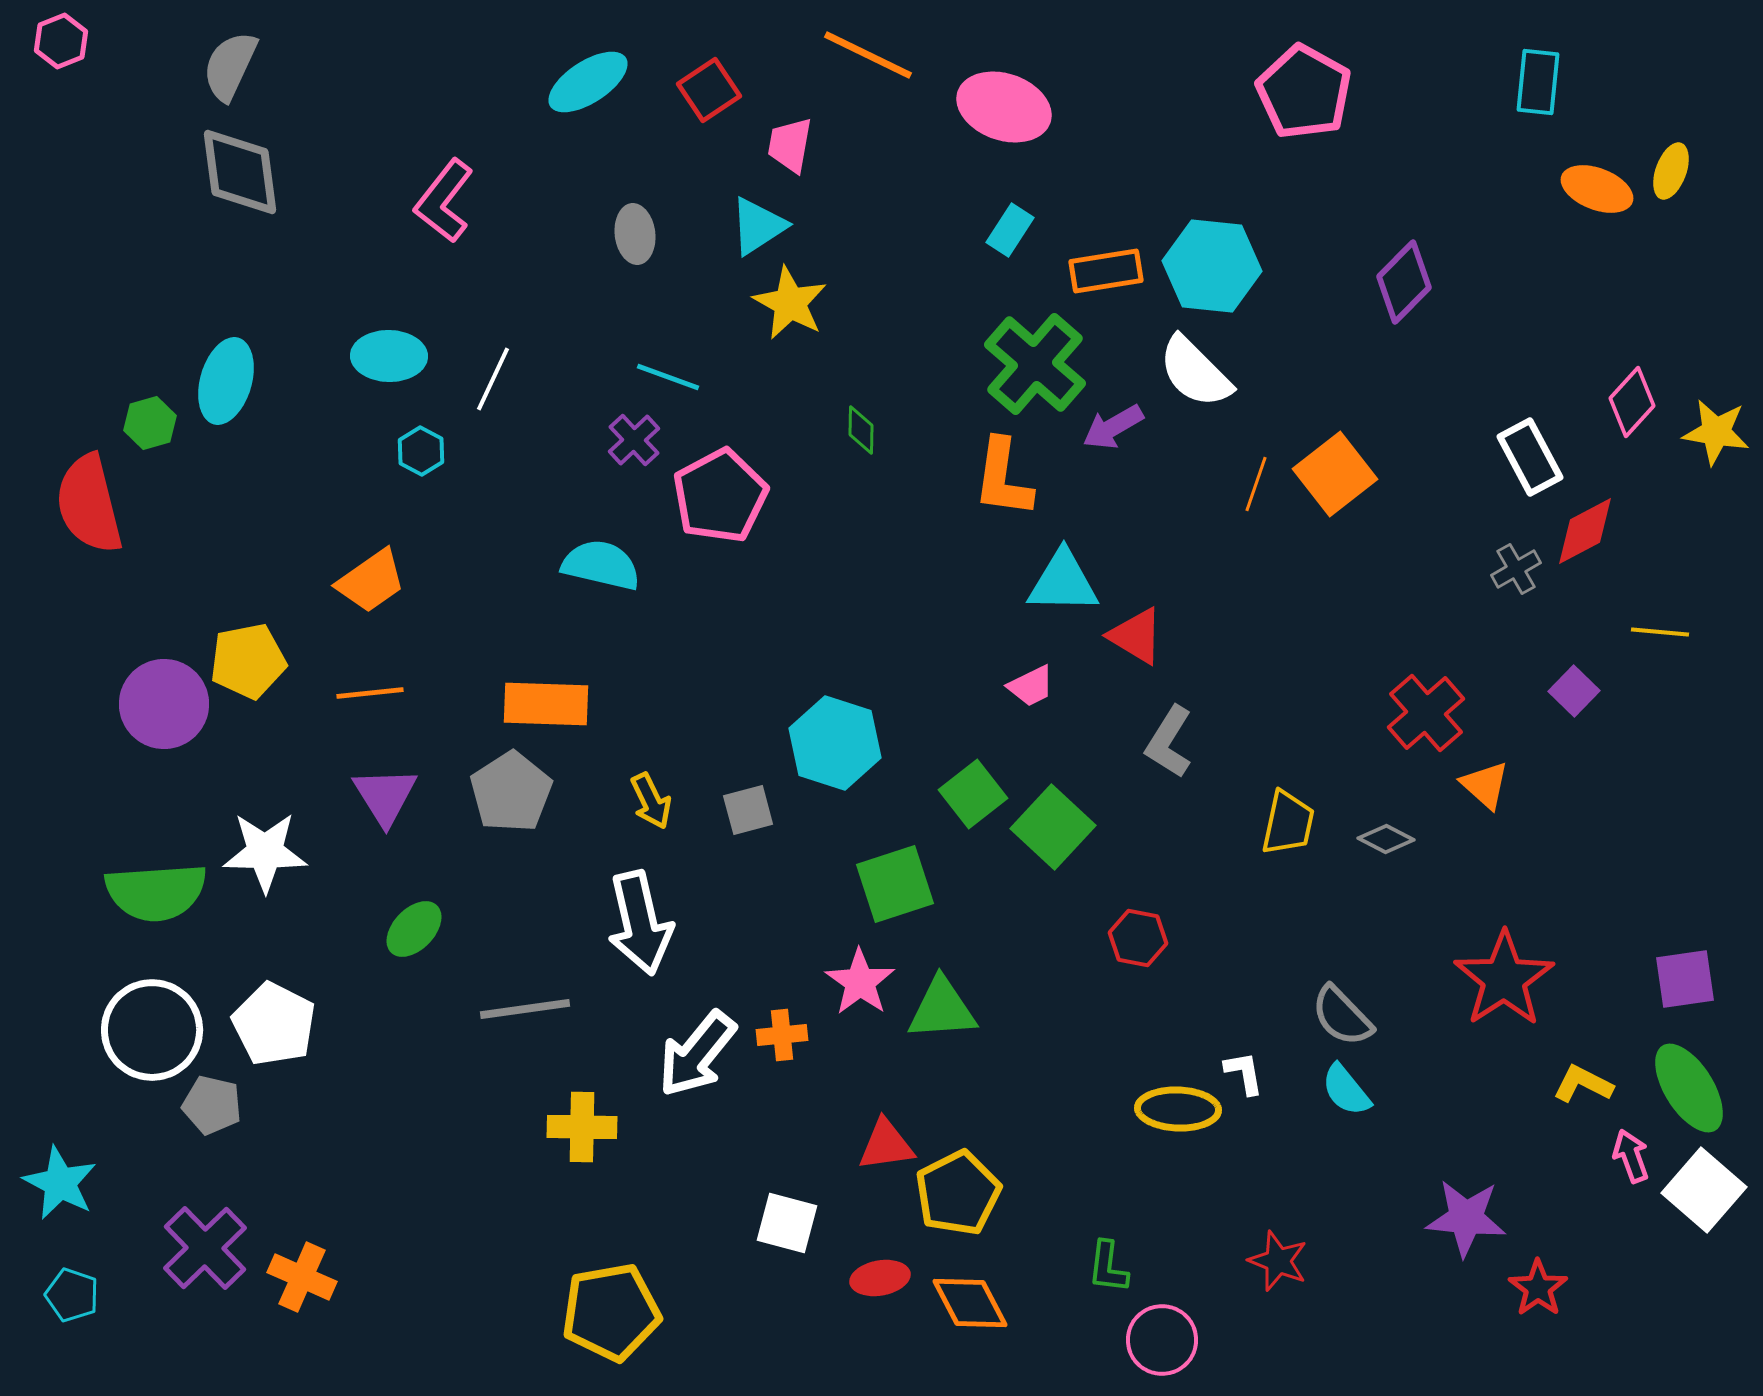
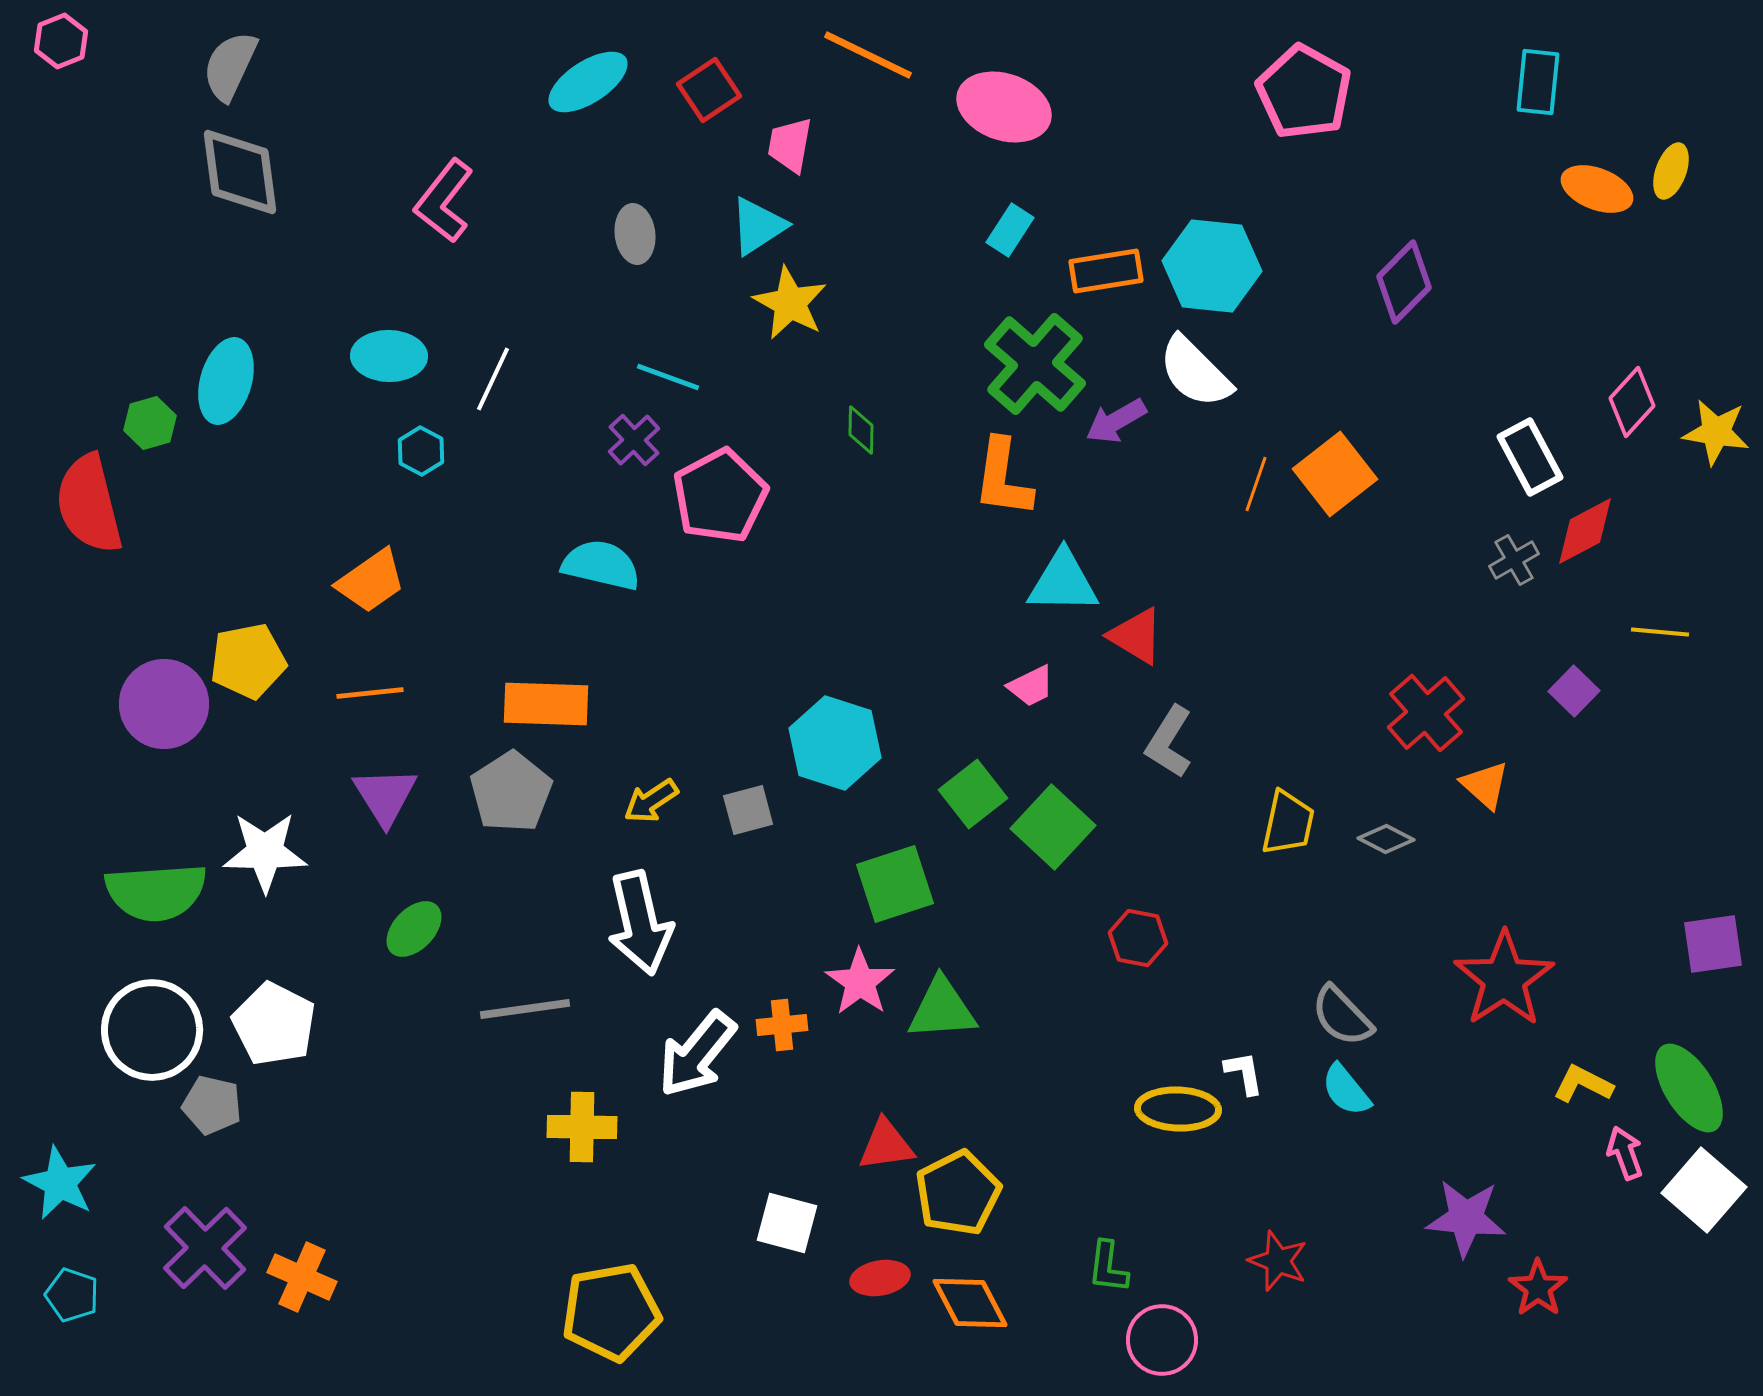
purple arrow at (1113, 427): moved 3 px right, 6 px up
gray cross at (1516, 569): moved 2 px left, 9 px up
yellow arrow at (651, 801): rotated 82 degrees clockwise
purple square at (1685, 979): moved 28 px right, 35 px up
orange cross at (782, 1035): moved 10 px up
pink arrow at (1631, 1156): moved 6 px left, 3 px up
